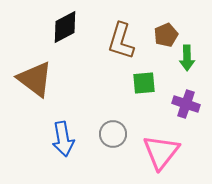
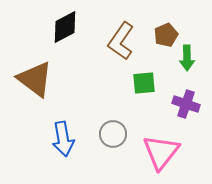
brown L-shape: rotated 18 degrees clockwise
